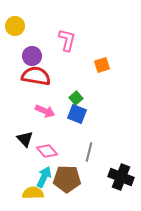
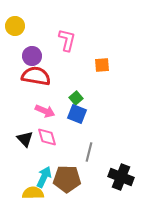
orange square: rotated 14 degrees clockwise
pink diamond: moved 14 px up; rotated 25 degrees clockwise
